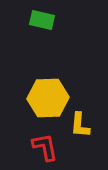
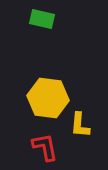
green rectangle: moved 1 px up
yellow hexagon: rotated 9 degrees clockwise
